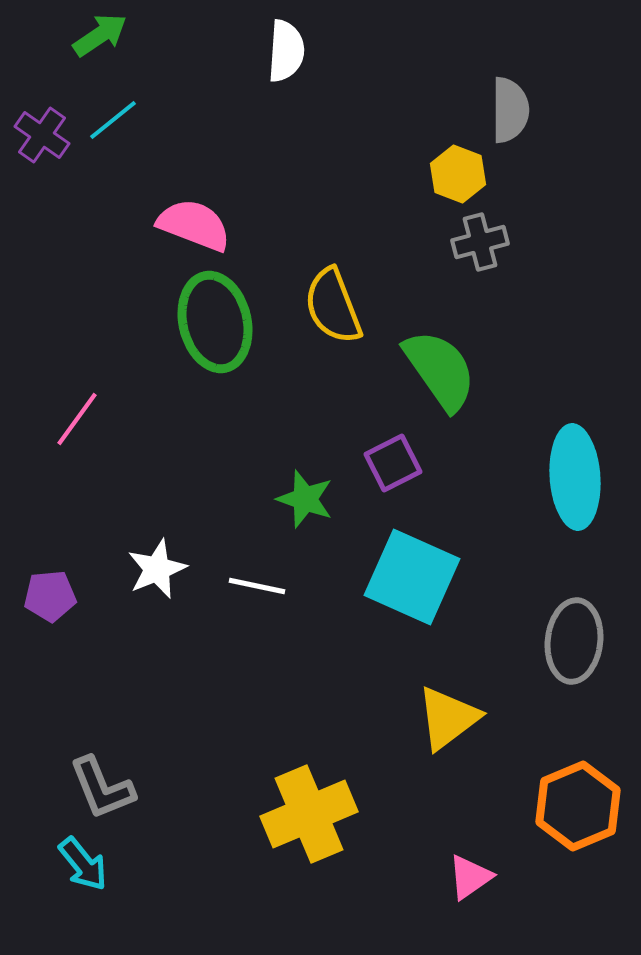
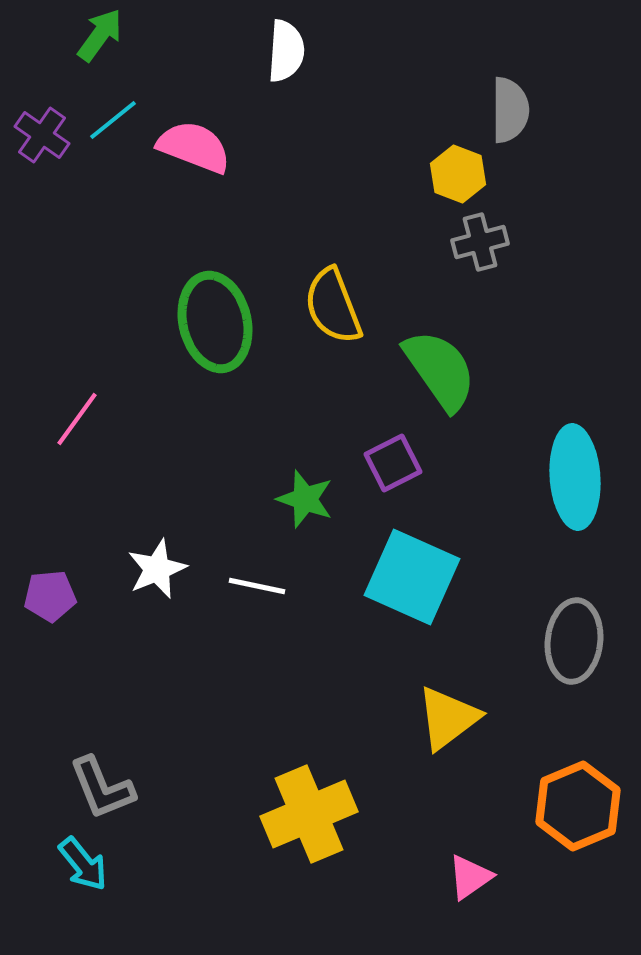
green arrow: rotated 20 degrees counterclockwise
pink semicircle: moved 78 px up
